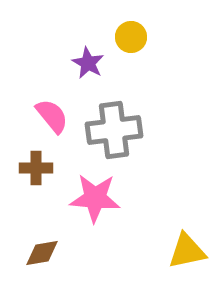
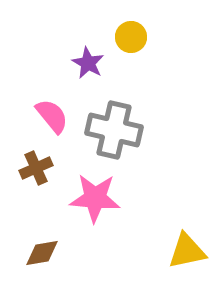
gray cross: rotated 20 degrees clockwise
brown cross: rotated 24 degrees counterclockwise
